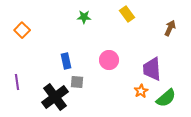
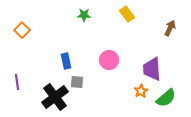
green star: moved 2 px up
